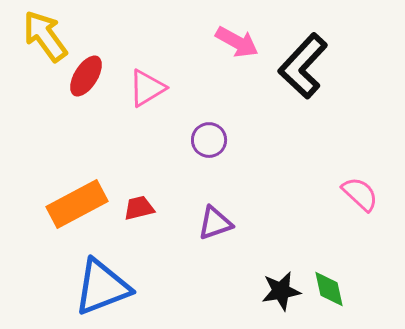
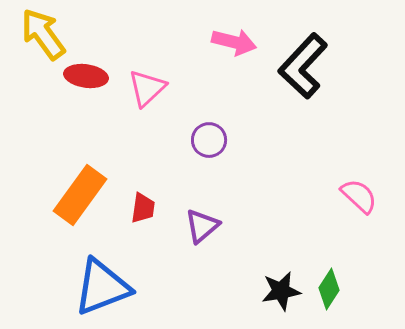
yellow arrow: moved 2 px left, 2 px up
pink arrow: moved 3 px left; rotated 15 degrees counterclockwise
red ellipse: rotated 66 degrees clockwise
pink triangle: rotated 12 degrees counterclockwise
pink semicircle: moved 1 px left, 2 px down
orange rectangle: moved 3 px right, 9 px up; rotated 26 degrees counterclockwise
red trapezoid: moved 4 px right; rotated 112 degrees clockwise
purple triangle: moved 13 px left, 3 px down; rotated 21 degrees counterclockwise
green diamond: rotated 45 degrees clockwise
